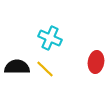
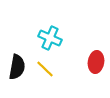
black semicircle: rotated 100 degrees clockwise
